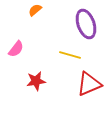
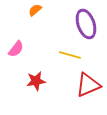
red triangle: moved 1 px left, 1 px down
